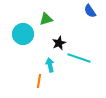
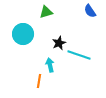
green triangle: moved 7 px up
cyan line: moved 3 px up
